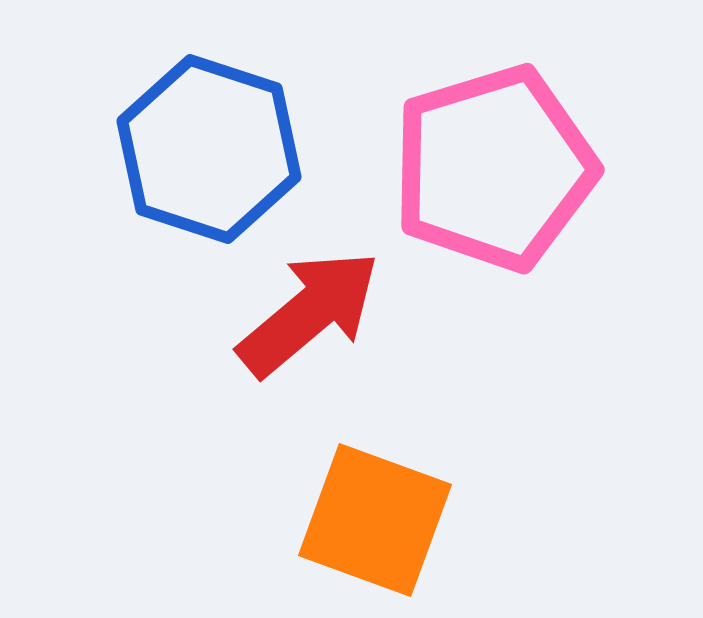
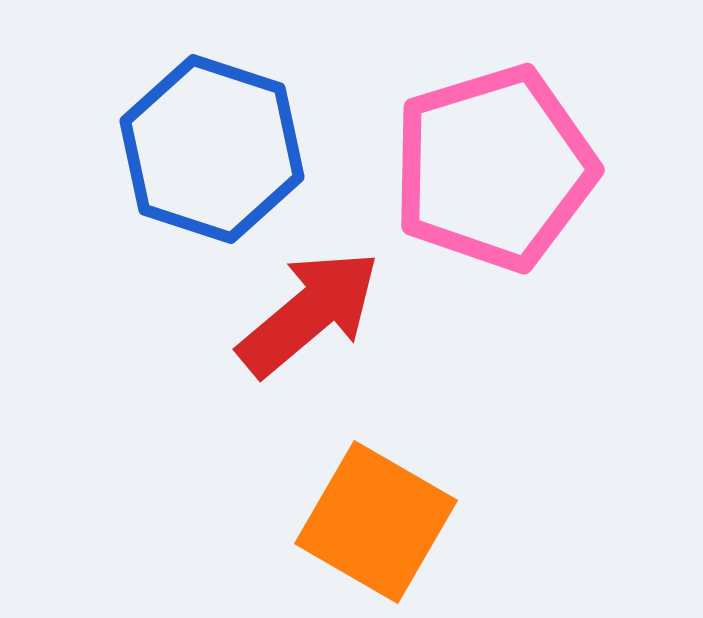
blue hexagon: moved 3 px right
orange square: moved 1 px right, 2 px down; rotated 10 degrees clockwise
